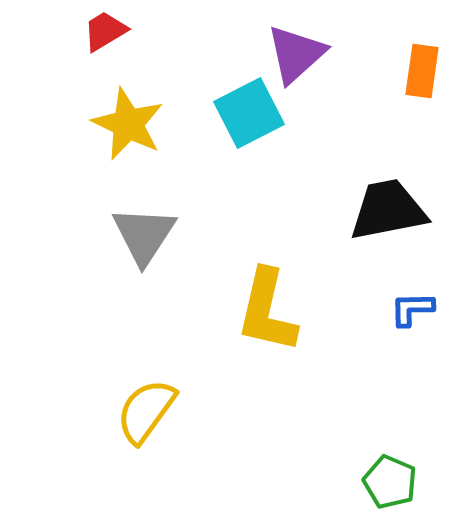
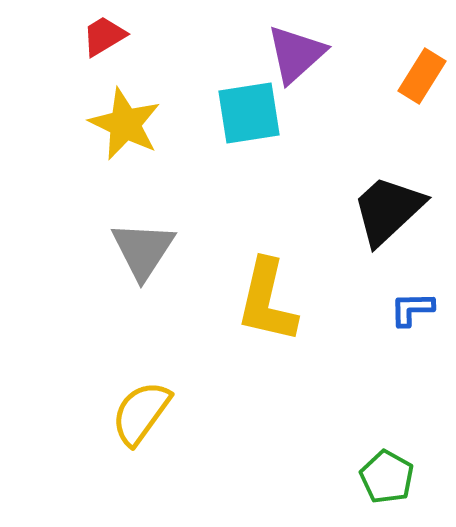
red trapezoid: moved 1 px left, 5 px down
orange rectangle: moved 5 px down; rotated 24 degrees clockwise
cyan square: rotated 18 degrees clockwise
yellow star: moved 3 px left
black trapezoid: rotated 32 degrees counterclockwise
gray triangle: moved 1 px left, 15 px down
yellow L-shape: moved 10 px up
yellow semicircle: moved 5 px left, 2 px down
green pentagon: moved 3 px left, 5 px up; rotated 6 degrees clockwise
